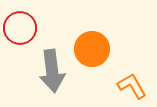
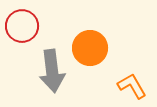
red circle: moved 2 px right, 2 px up
orange circle: moved 2 px left, 1 px up
